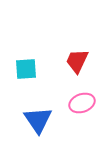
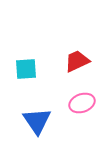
red trapezoid: rotated 40 degrees clockwise
blue triangle: moved 1 px left, 1 px down
